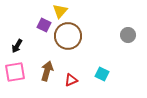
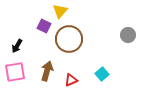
purple square: moved 1 px down
brown circle: moved 1 px right, 3 px down
cyan square: rotated 24 degrees clockwise
